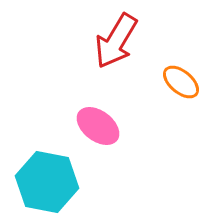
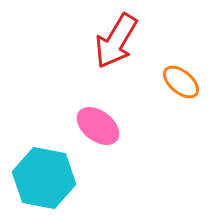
cyan hexagon: moved 3 px left, 4 px up
